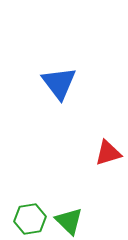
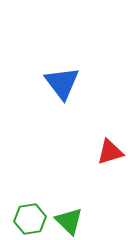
blue triangle: moved 3 px right
red triangle: moved 2 px right, 1 px up
